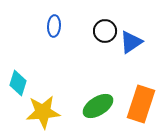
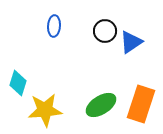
green ellipse: moved 3 px right, 1 px up
yellow star: moved 2 px right, 2 px up
